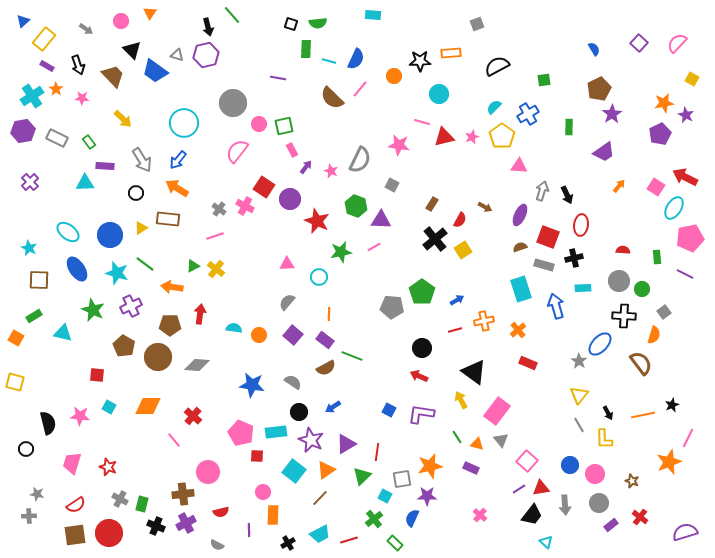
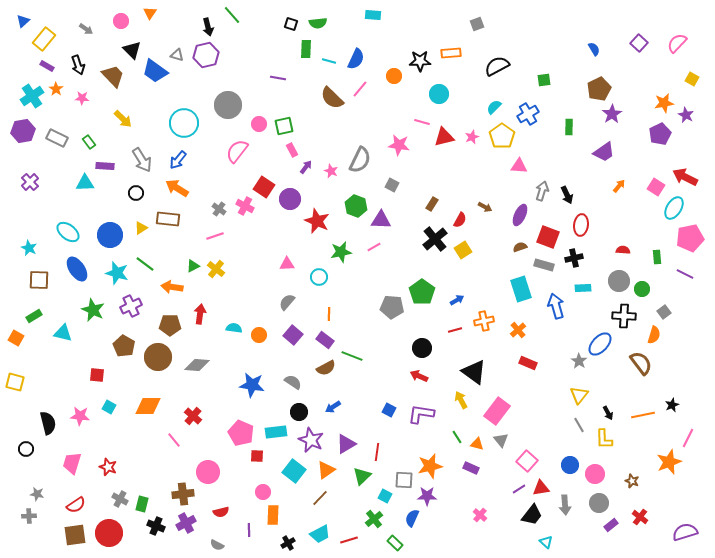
gray circle at (233, 103): moved 5 px left, 2 px down
gray square at (402, 479): moved 2 px right, 1 px down; rotated 12 degrees clockwise
